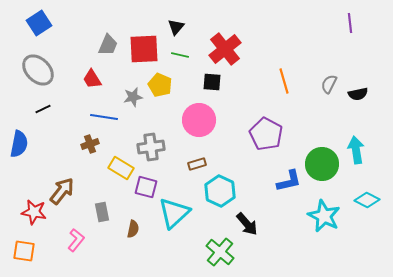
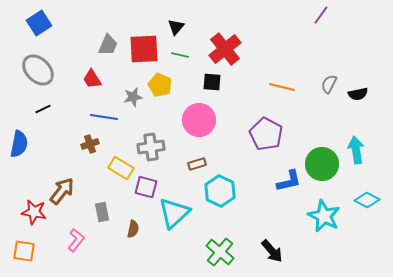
purple line: moved 29 px left, 8 px up; rotated 42 degrees clockwise
orange line: moved 2 px left, 6 px down; rotated 60 degrees counterclockwise
black arrow: moved 25 px right, 27 px down
